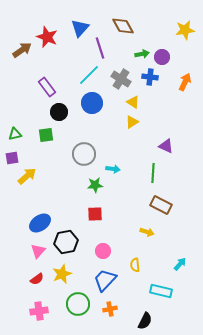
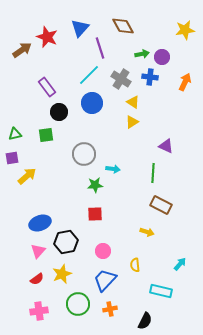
blue ellipse at (40, 223): rotated 15 degrees clockwise
